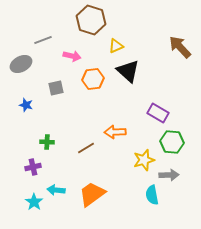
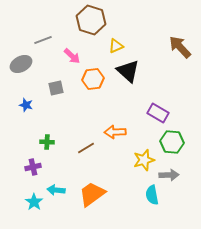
pink arrow: rotated 30 degrees clockwise
